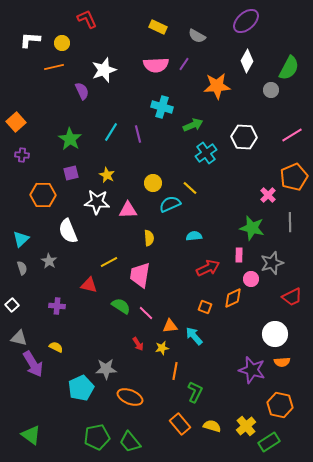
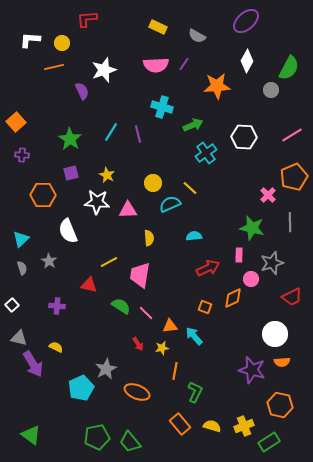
red L-shape at (87, 19): rotated 70 degrees counterclockwise
gray star at (106, 369): rotated 25 degrees counterclockwise
orange ellipse at (130, 397): moved 7 px right, 5 px up
yellow cross at (246, 426): moved 2 px left; rotated 18 degrees clockwise
